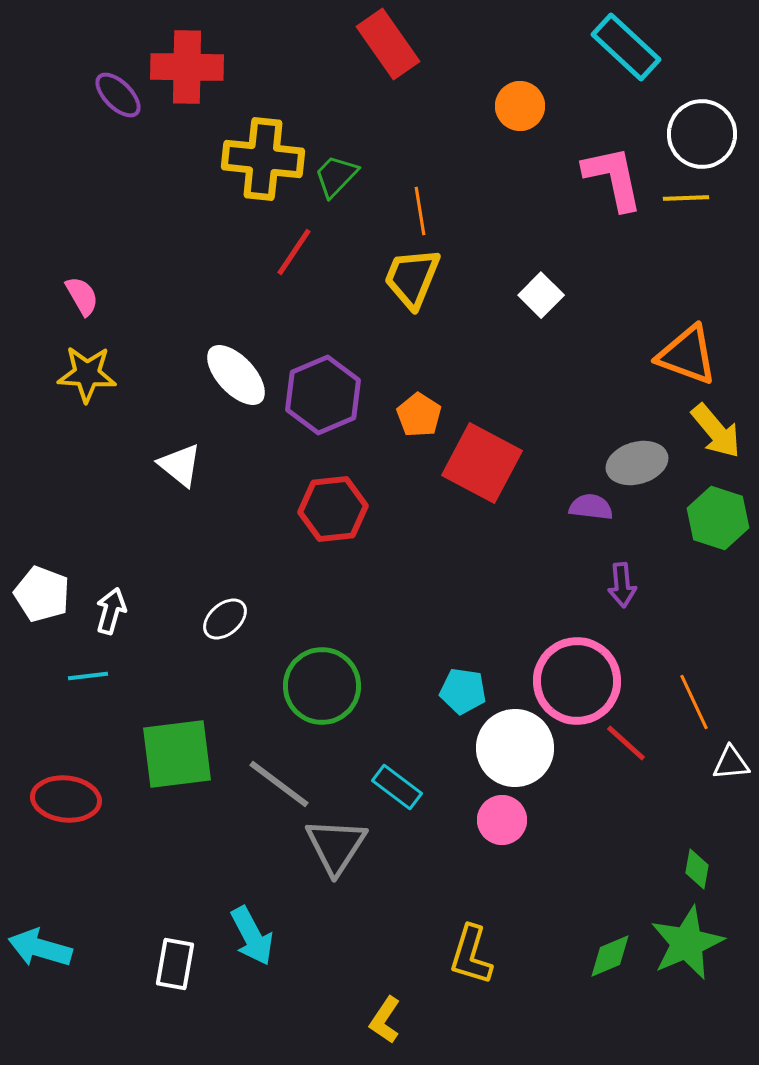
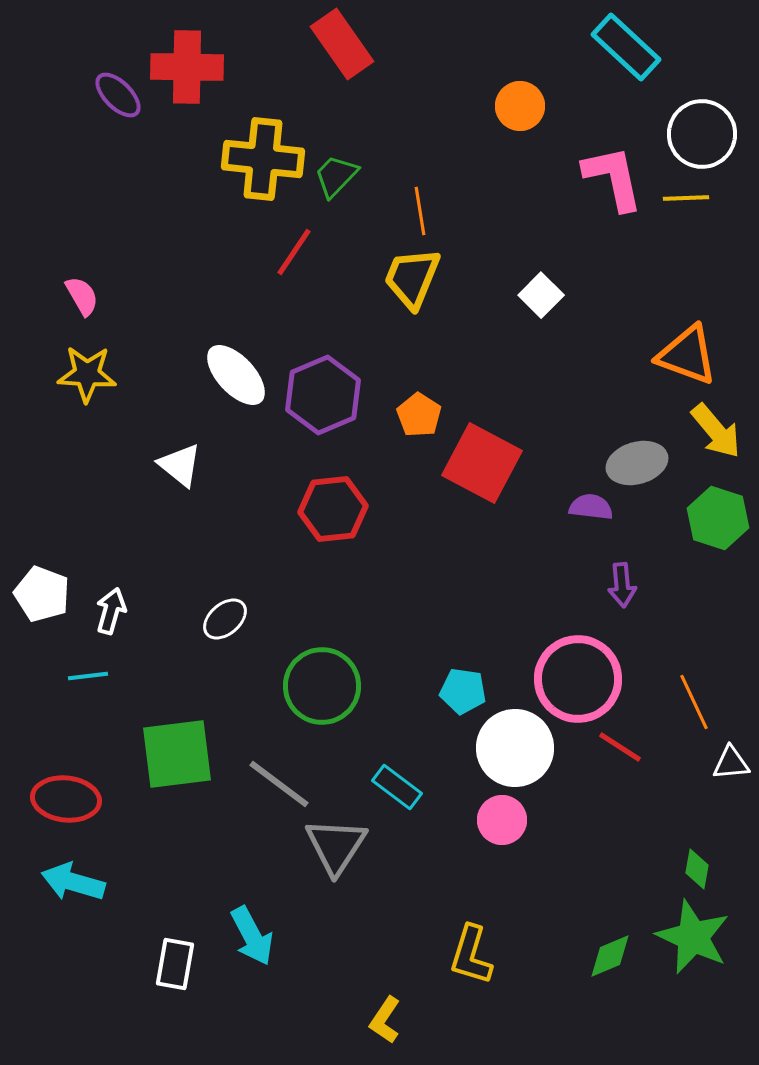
red rectangle at (388, 44): moved 46 px left
pink circle at (577, 681): moved 1 px right, 2 px up
red line at (626, 743): moved 6 px left, 4 px down; rotated 9 degrees counterclockwise
green star at (687, 943): moved 6 px right, 6 px up; rotated 24 degrees counterclockwise
cyan arrow at (40, 948): moved 33 px right, 66 px up
